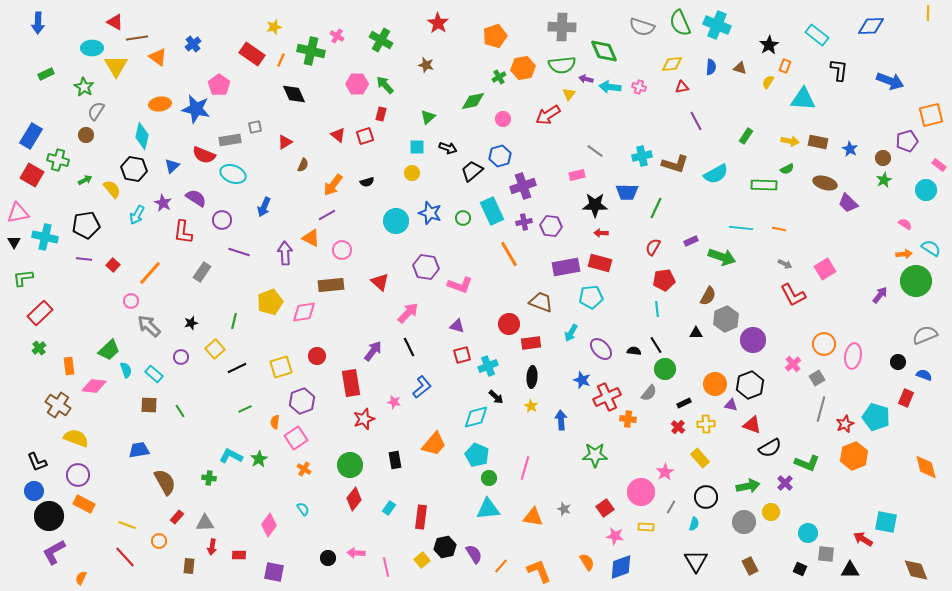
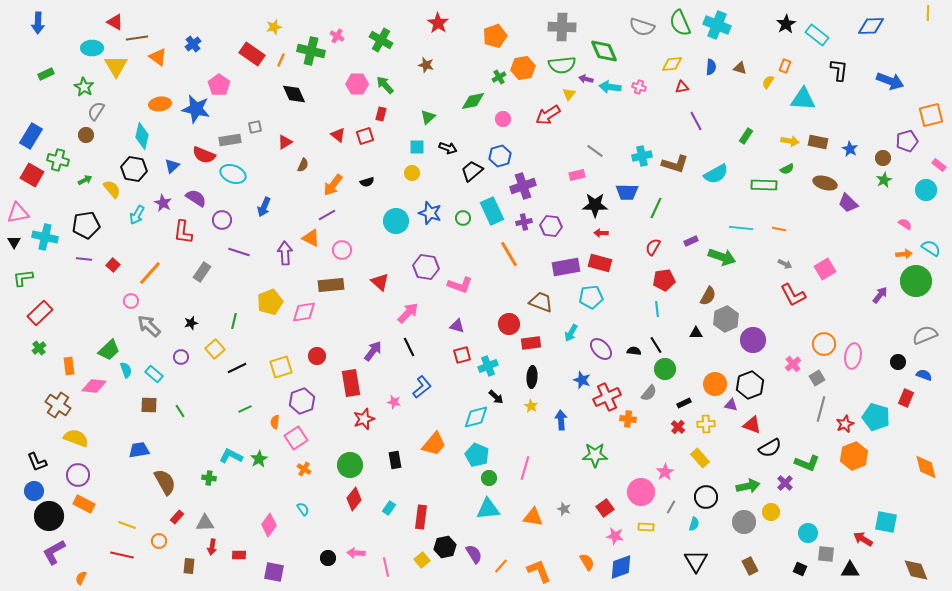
black star at (769, 45): moved 17 px right, 21 px up
red line at (125, 557): moved 3 px left, 2 px up; rotated 35 degrees counterclockwise
